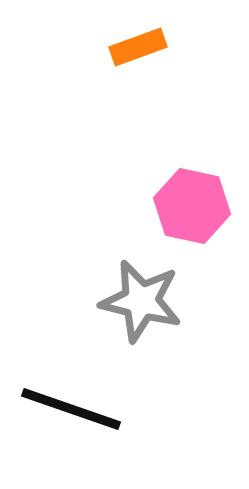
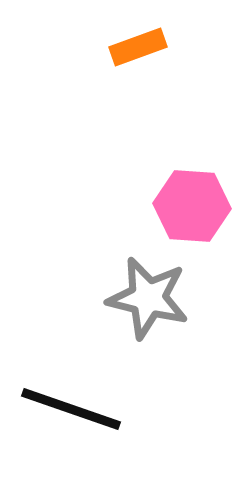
pink hexagon: rotated 8 degrees counterclockwise
gray star: moved 7 px right, 3 px up
